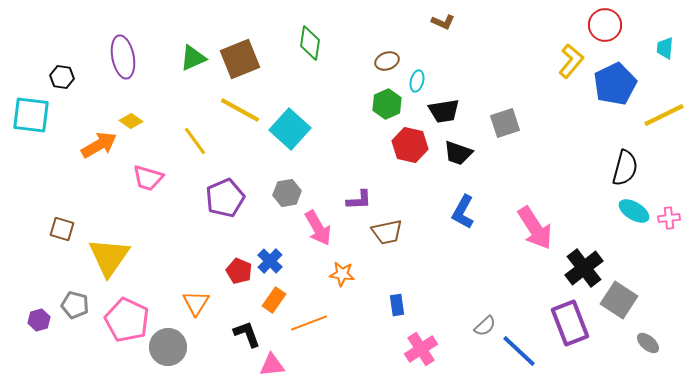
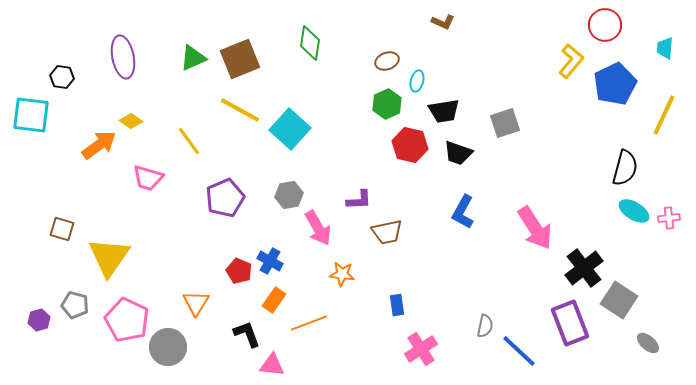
yellow line at (664, 115): rotated 39 degrees counterclockwise
yellow line at (195, 141): moved 6 px left
orange arrow at (99, 145): rotated 6 degrees counterclockwise
gray hexagon at (287, 193): moved 2 px right, 2 px down
blue cross at (270, 261): rotated 15 degrees counterclockwise
gray semicircle at (485, 326): rotated 35 degrees counterclockwise
pink triangle at (272, 365): rotated 12 degrees clockwise
